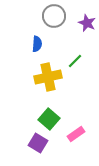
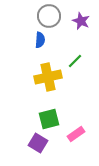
gray circle: moved 5 px left
purple star: moved 6 px left, 2 px up
blue semicircle: moved 3 px right, 4 px up
green square: rotated 35 degrees clockwise
